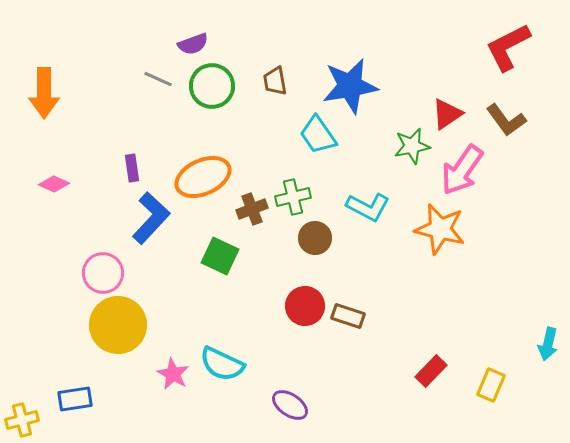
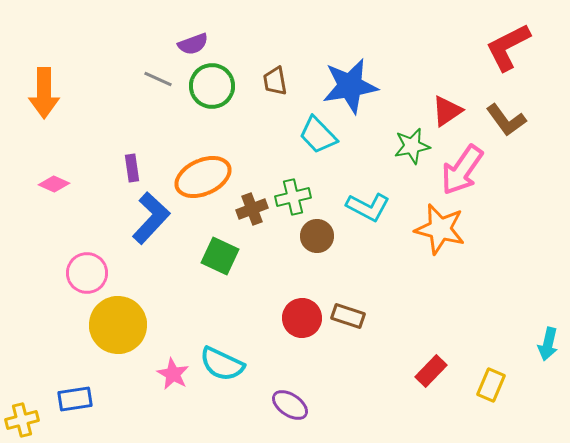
red triangle: moved 3 px up
cyan trapezoid: rotated 9 degrees counterclockwise
brown circle: moved 2 px right, 2 px up
pink circle: moved 16 px left
red circle: moved 3 px left, 12 px down
